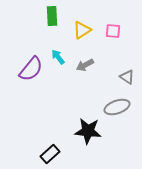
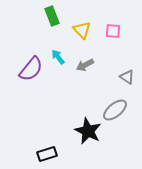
green rectangle: rotated 18 degrees counterclockwise
yellow triangle: rotated 42 degrees counterclockwise
gray ellipse: moved 2 px left, 3 px down; rotated 20 degrees counterclockwise
black star: rotated 20 degrees clockwise
black rectangle: moved 3 px left; rotated 24 degrees clockwise
